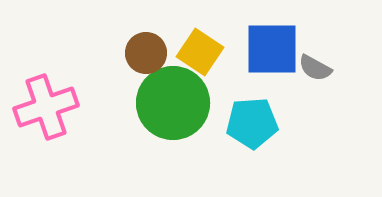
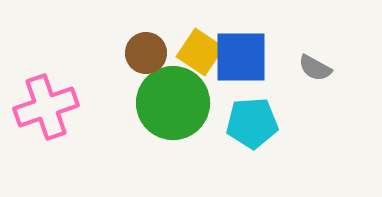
blue square: moved 31 px left, 8 px down
